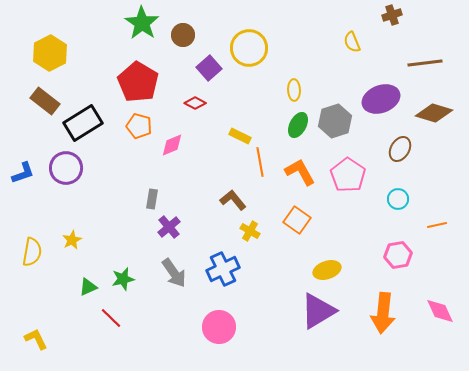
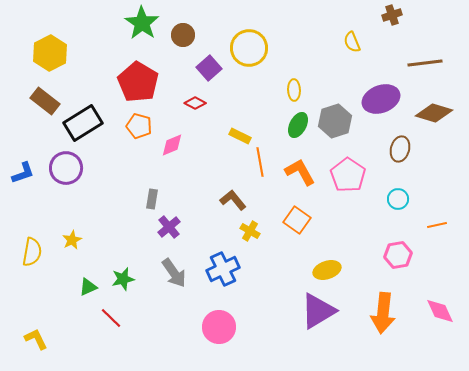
brown ellipse at (400, 149): rotated 15 degrees counterclockwise
